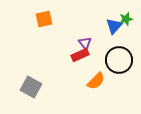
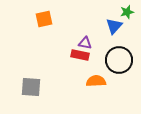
green star: moved 1 px right, 7 px up
purple triangle: rotated 40 degrees counterclockwise
red rectangle: rotated 36 degrees clockwise
orange semicircle: rotated 138 degrees counterclockwise
gray square: rotated 25 degrees counterclockwise
